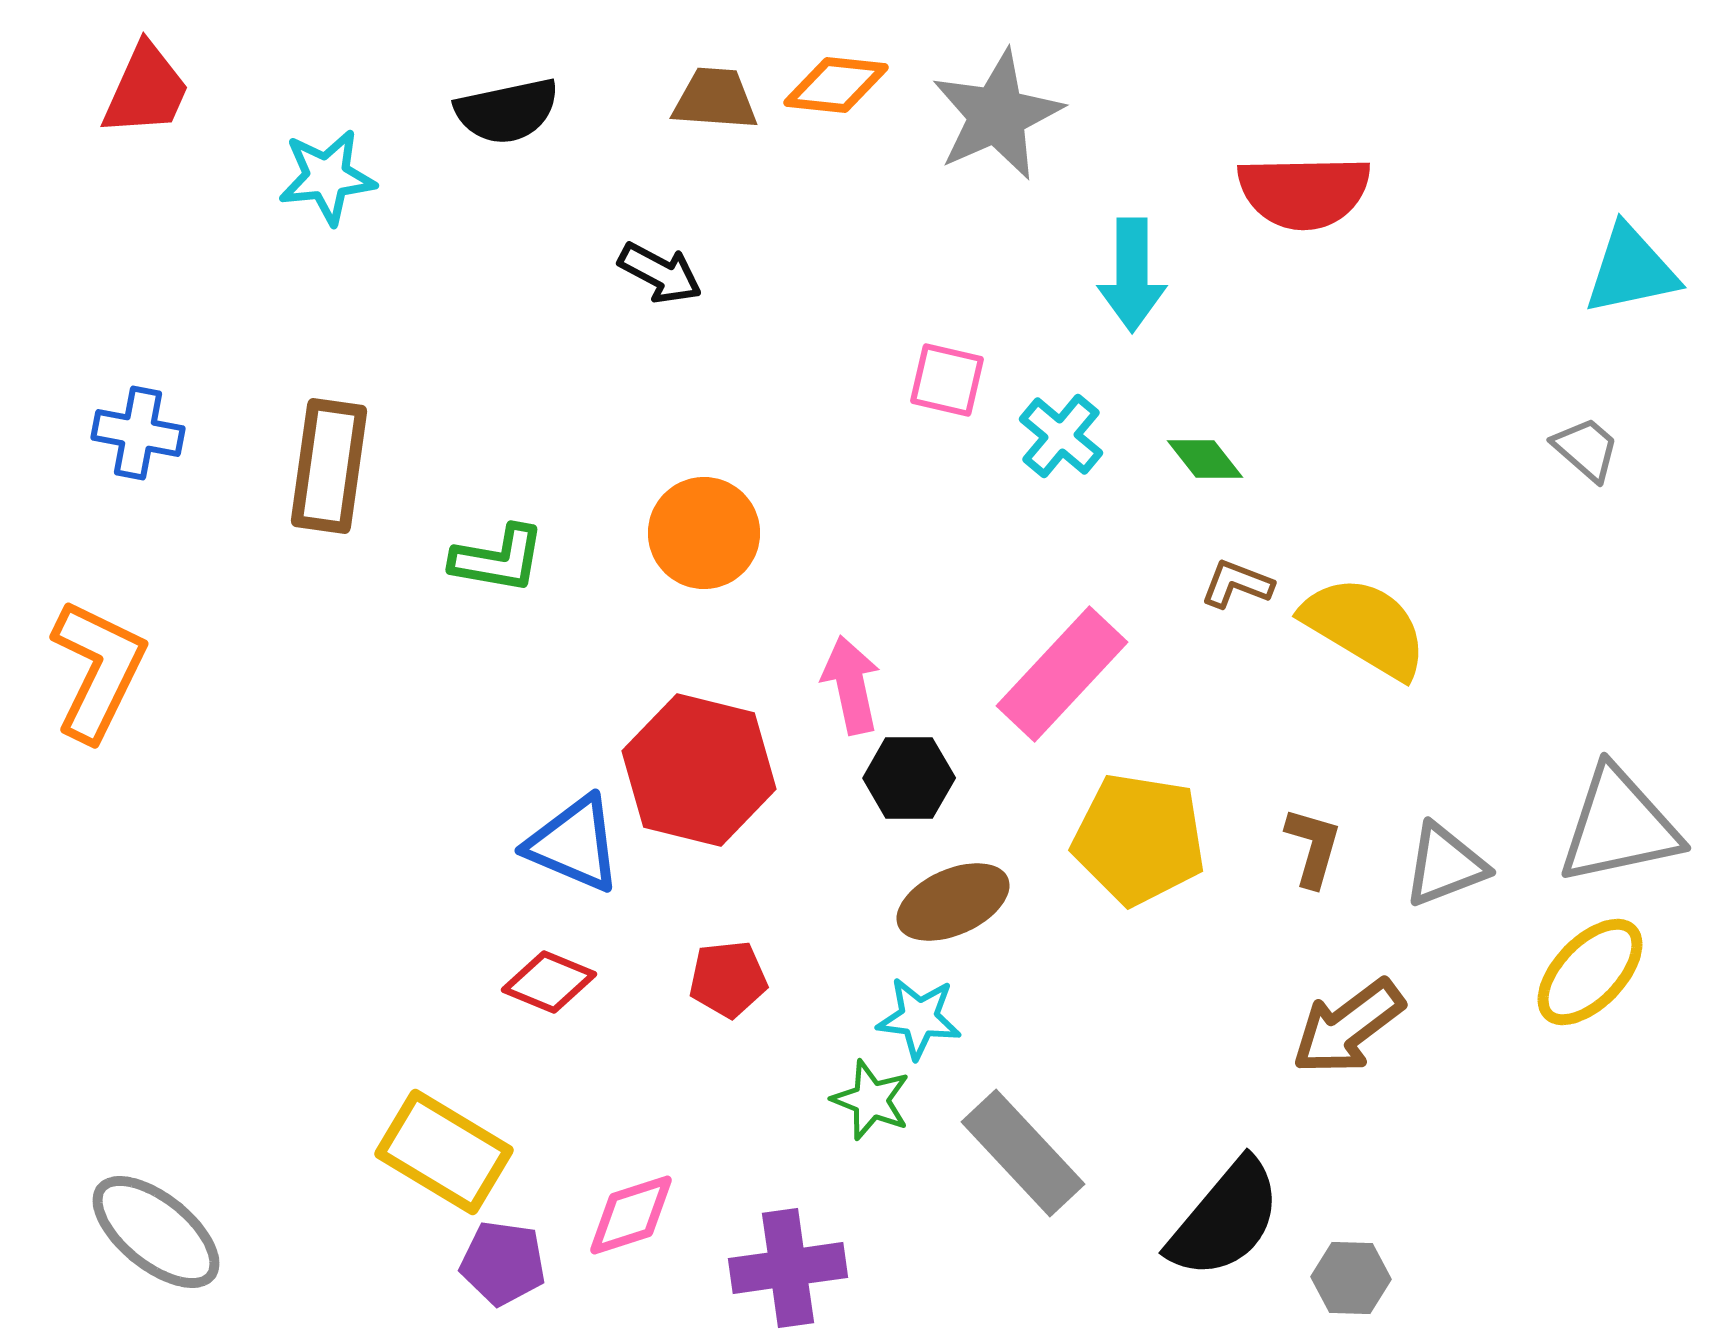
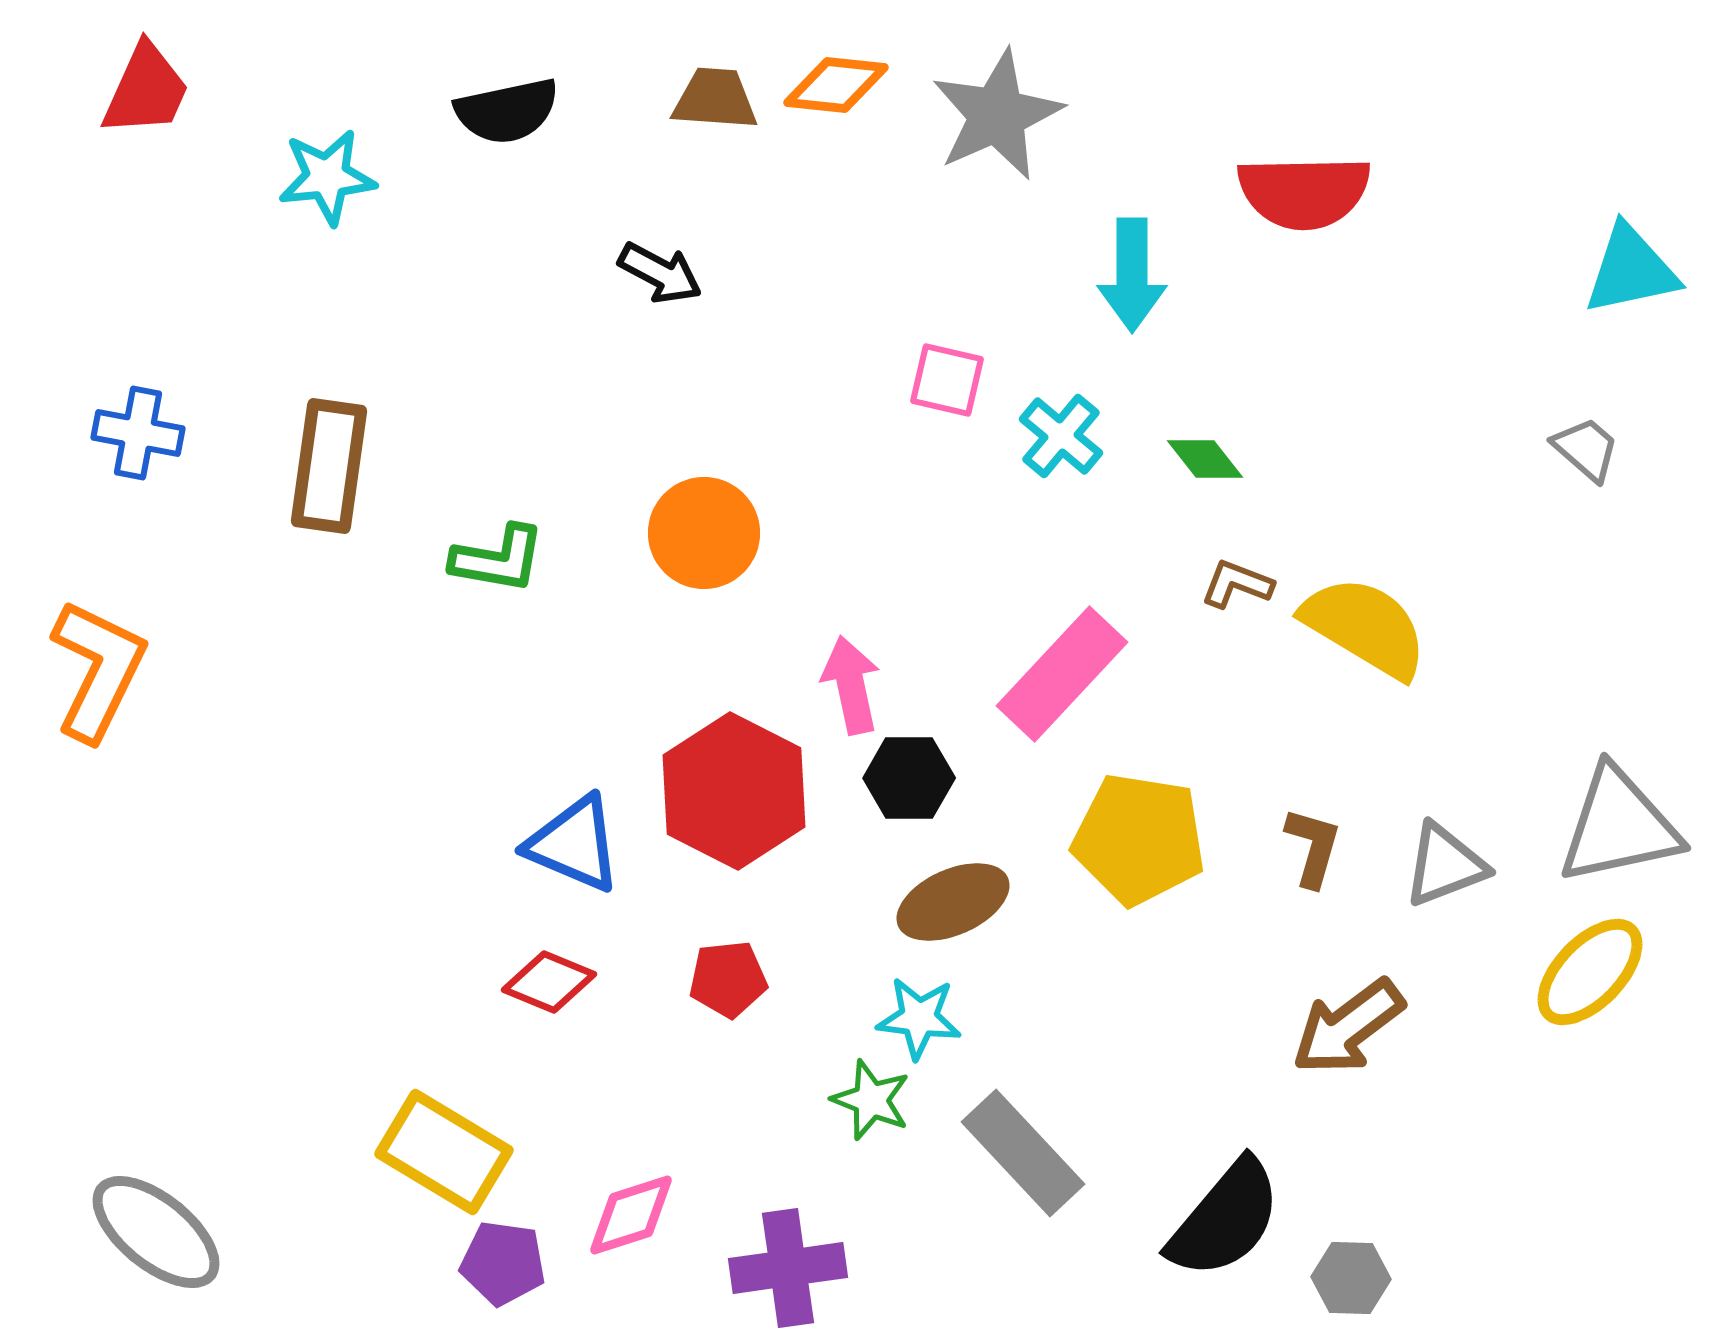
red hexagon at (699, 770): moved 35 px right, 21 px down; rotated 13 degrees clockwise
